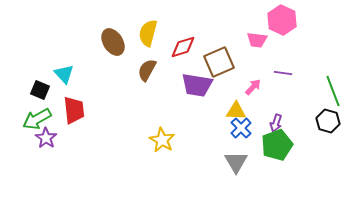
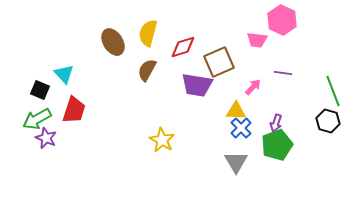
red trapezoid: rotated 24 degrees clockwise
purple star: rotated 10 degrees counterclockwise
